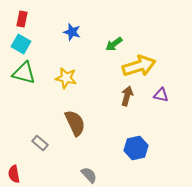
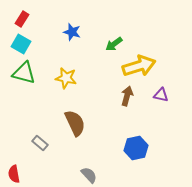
red rectangle: rotated 21 degrees clockwise
